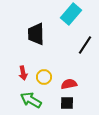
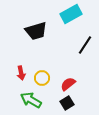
cyan rectangle: rotated 20 degrees clockwise
black trapezoid: moved 3 px up; rotated 105 degrees counterclockwise
red arrow: moved 2 px left
yellow circle: moved 2 px left, 1 px down
red semicircle: moved 1 px left; rotated 28 degrees counterclockwise
black square: rotated 32 degrees counterclockwise
